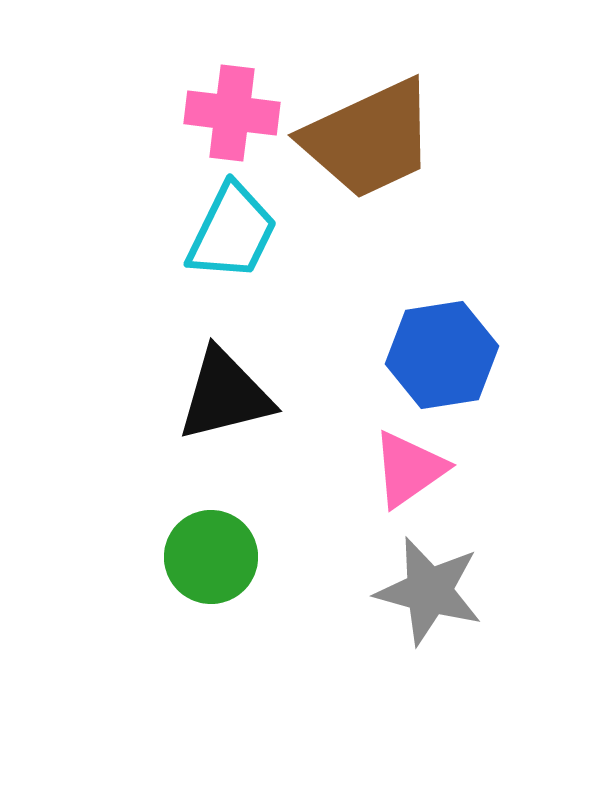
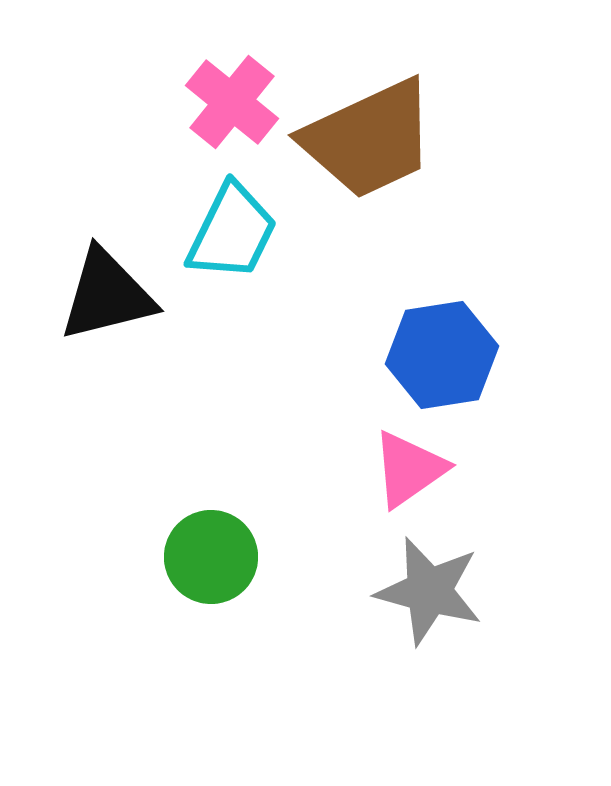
pink cross: moved 11 px up; rotated 32 degrees clockwise
black triangle: moved 118 px left, 100 px up
